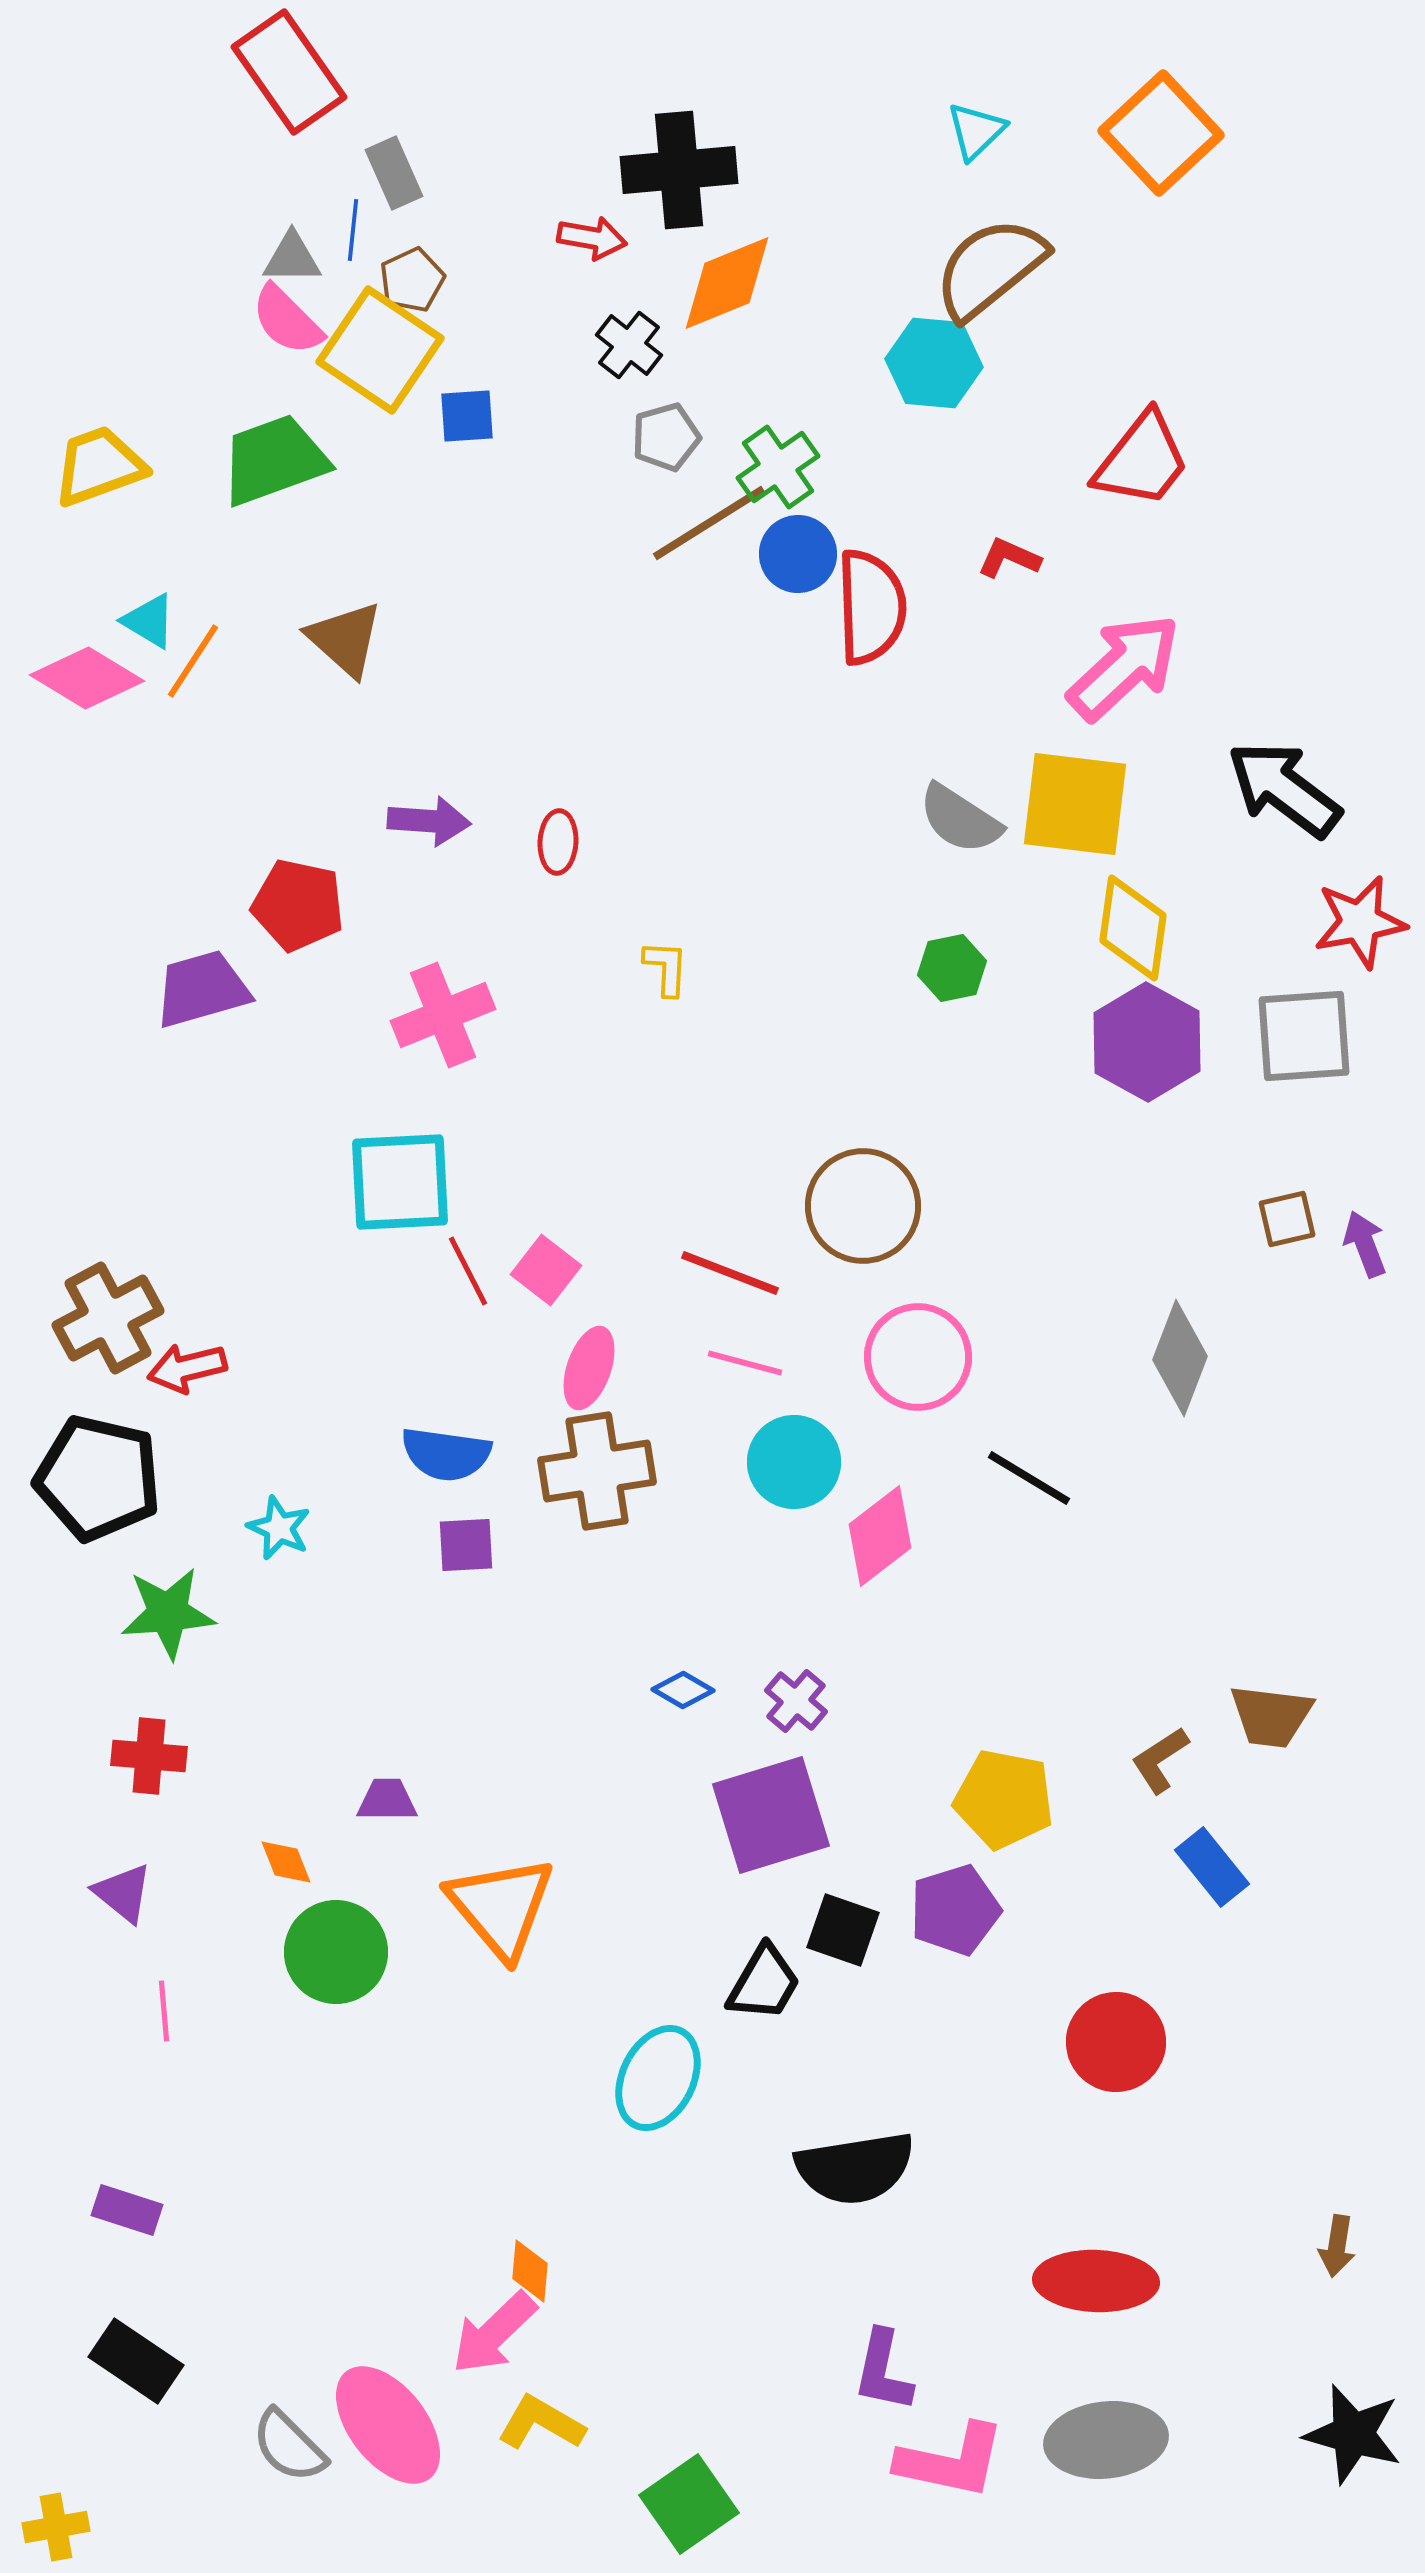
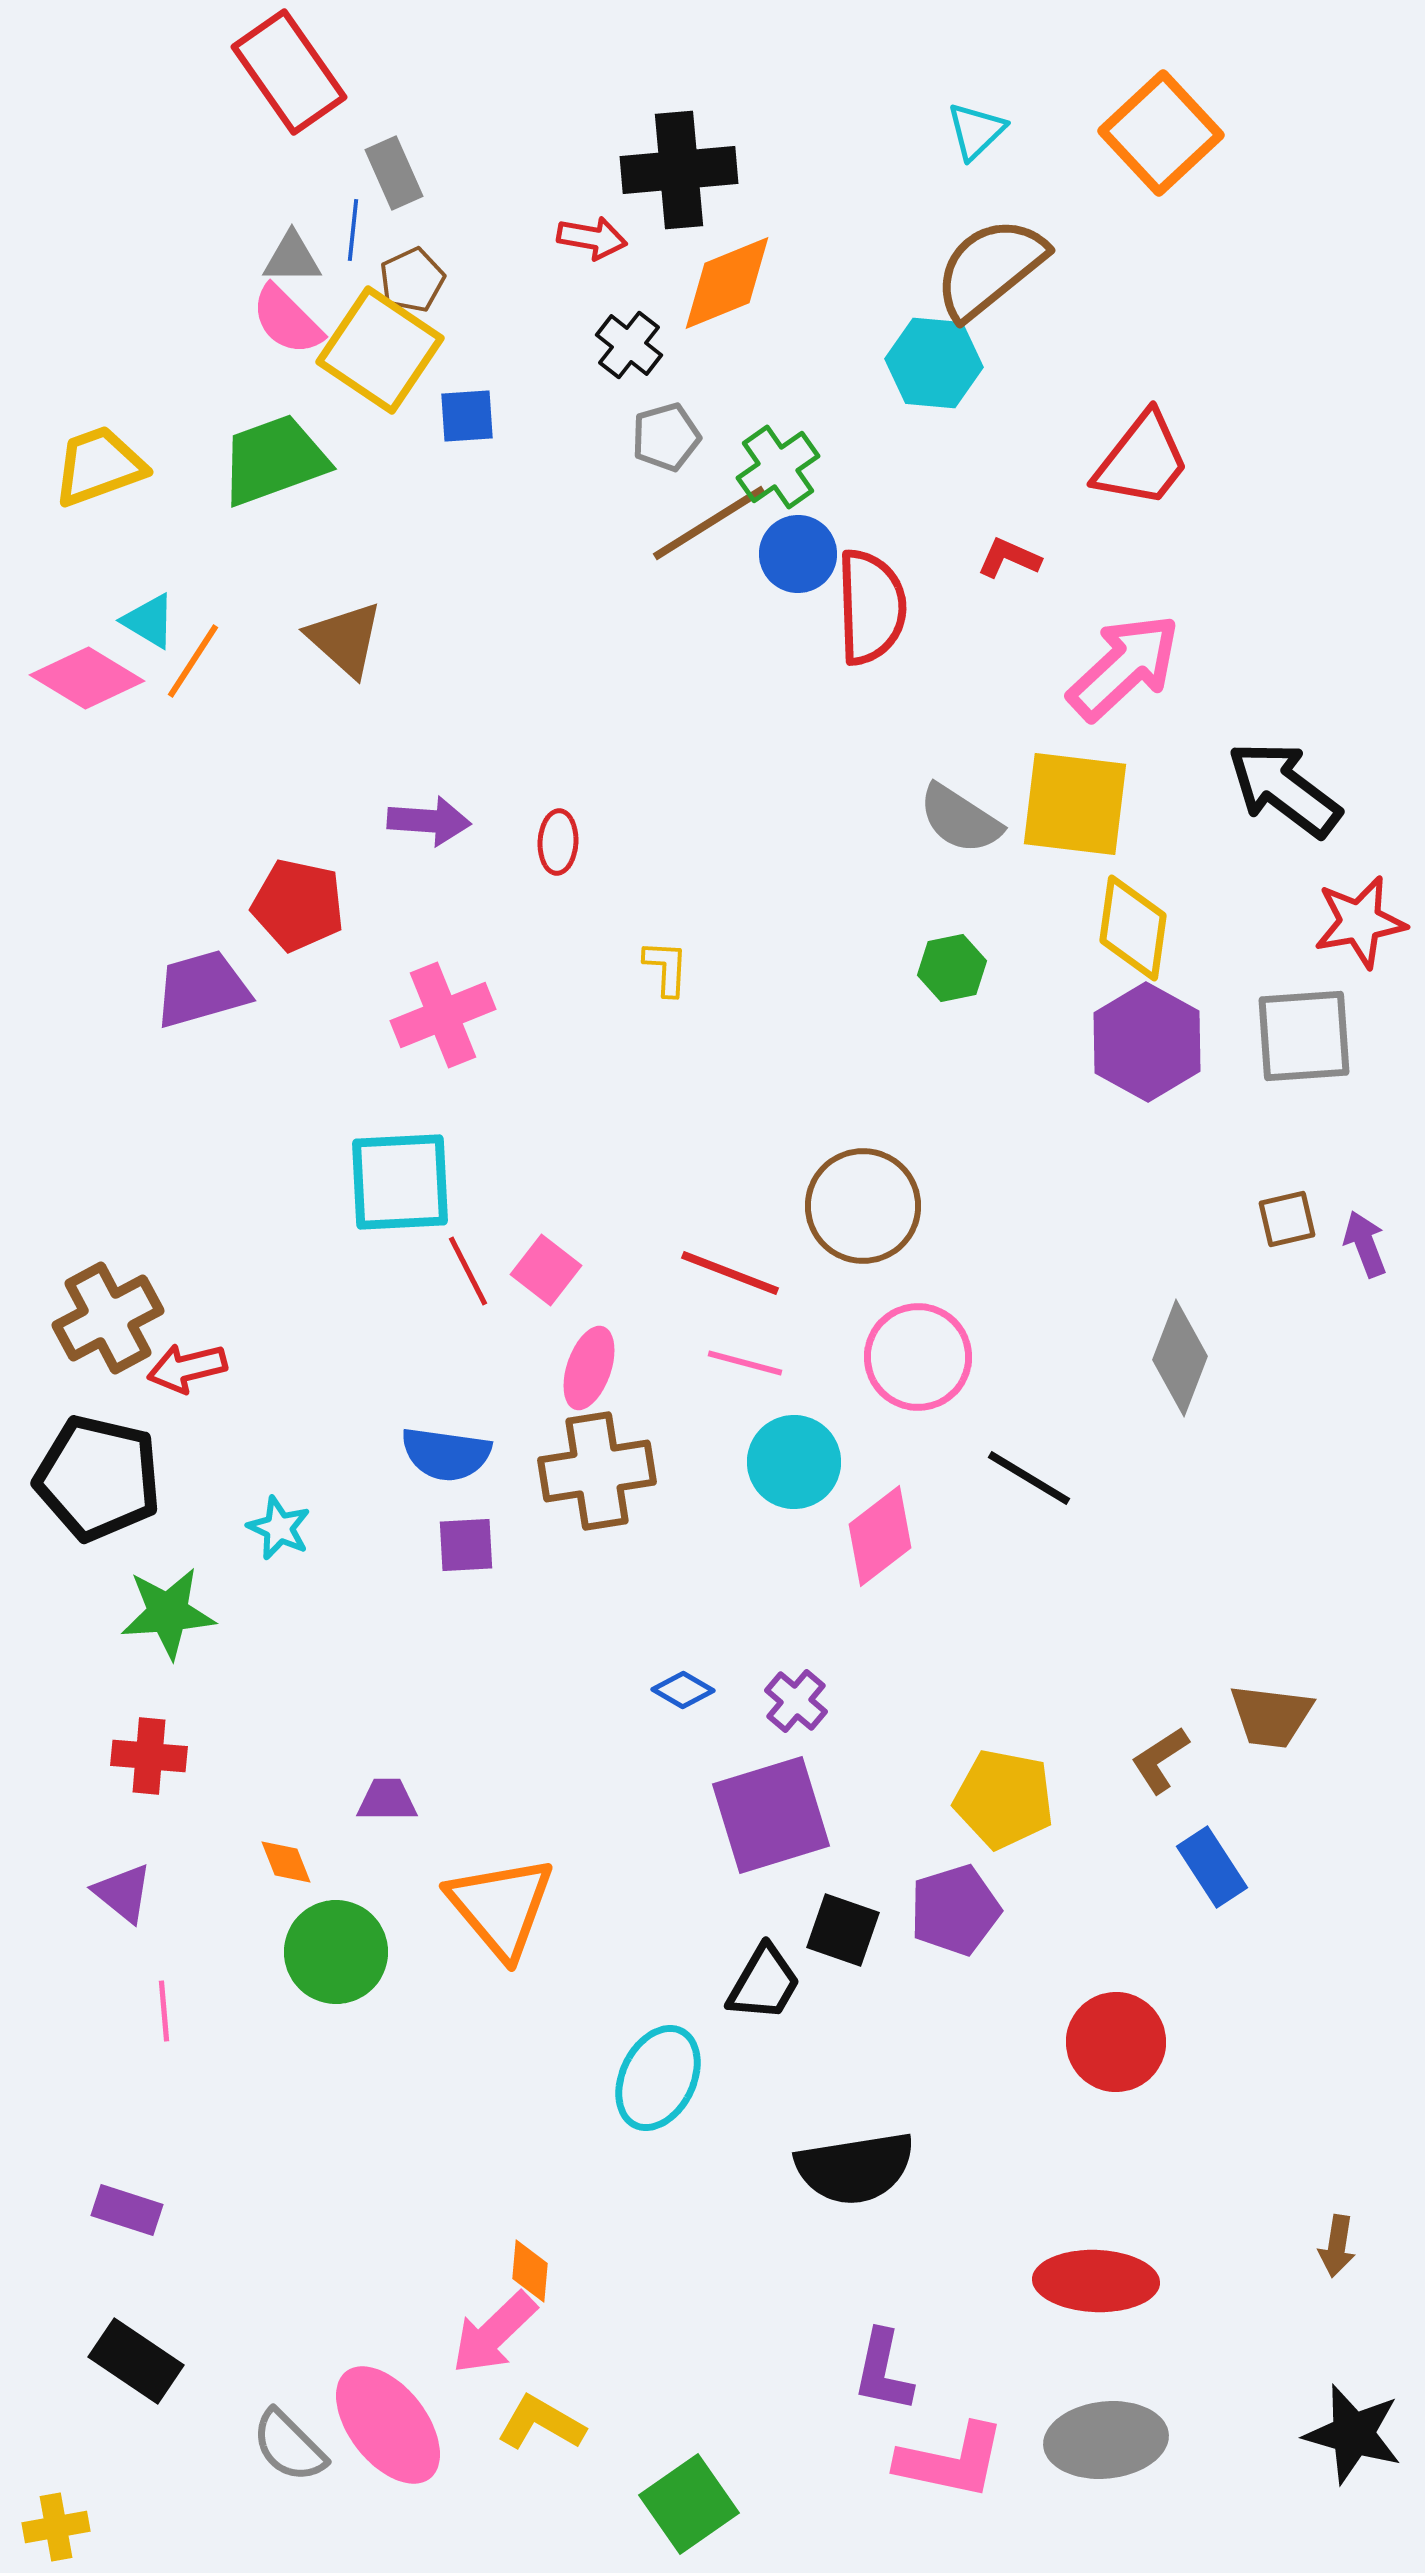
blue rectangle at (1212, 1867): rotated 6 degrees clockwise
